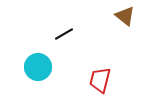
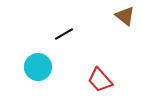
red trapezoid: rotated 56 degrees counterclockwise
